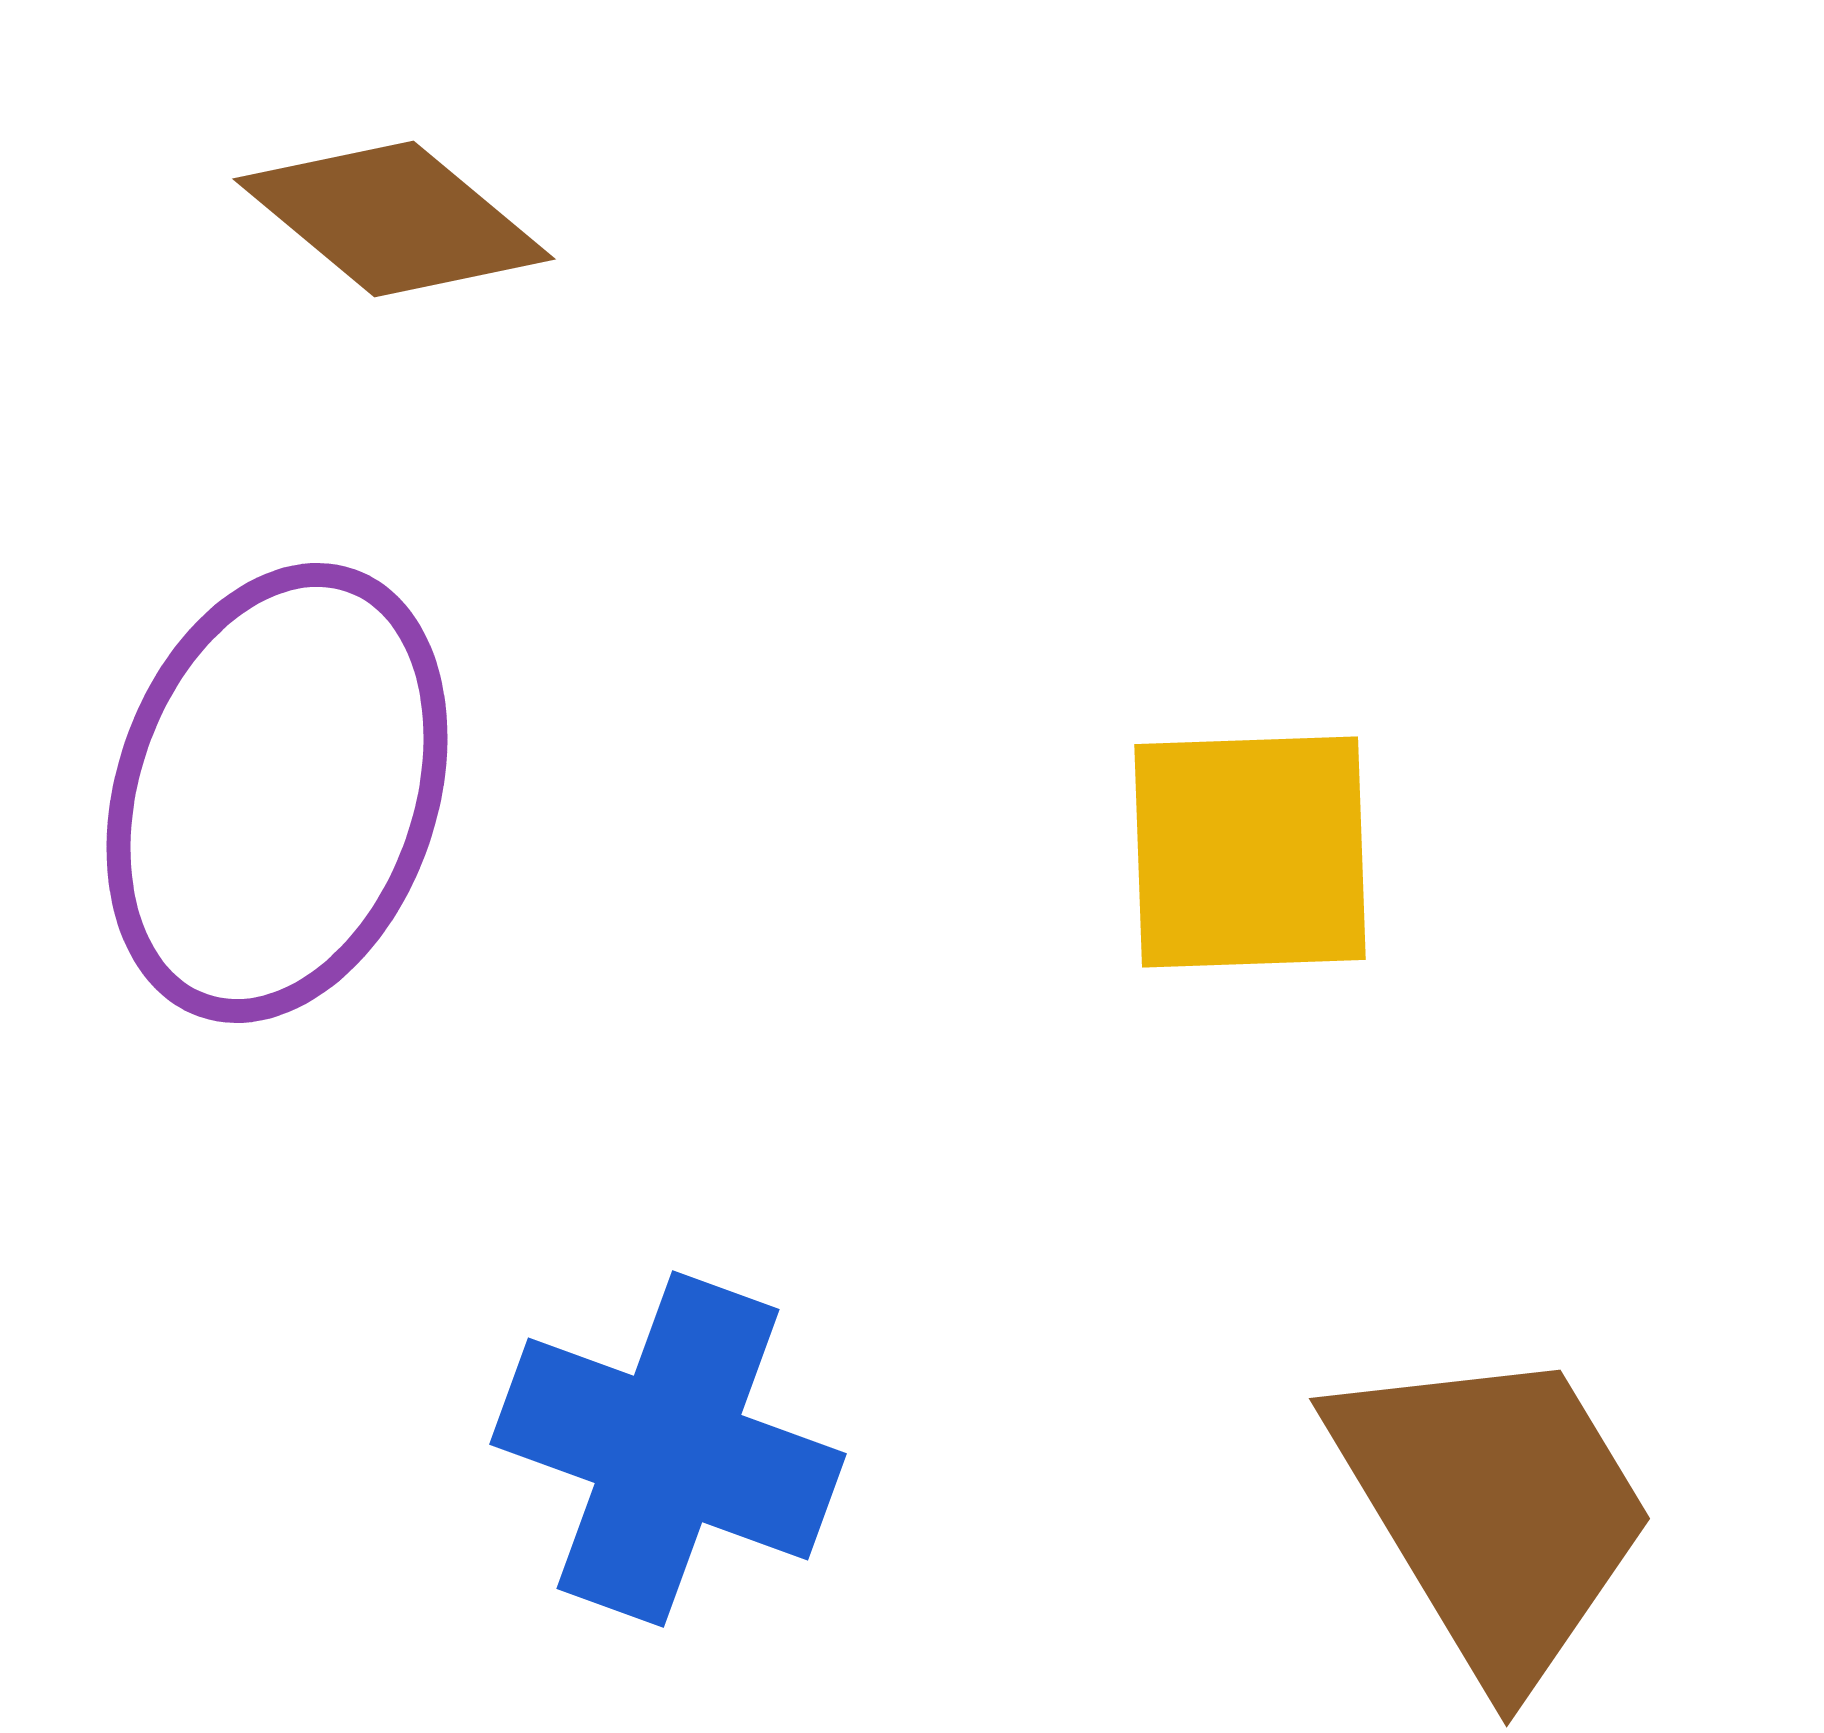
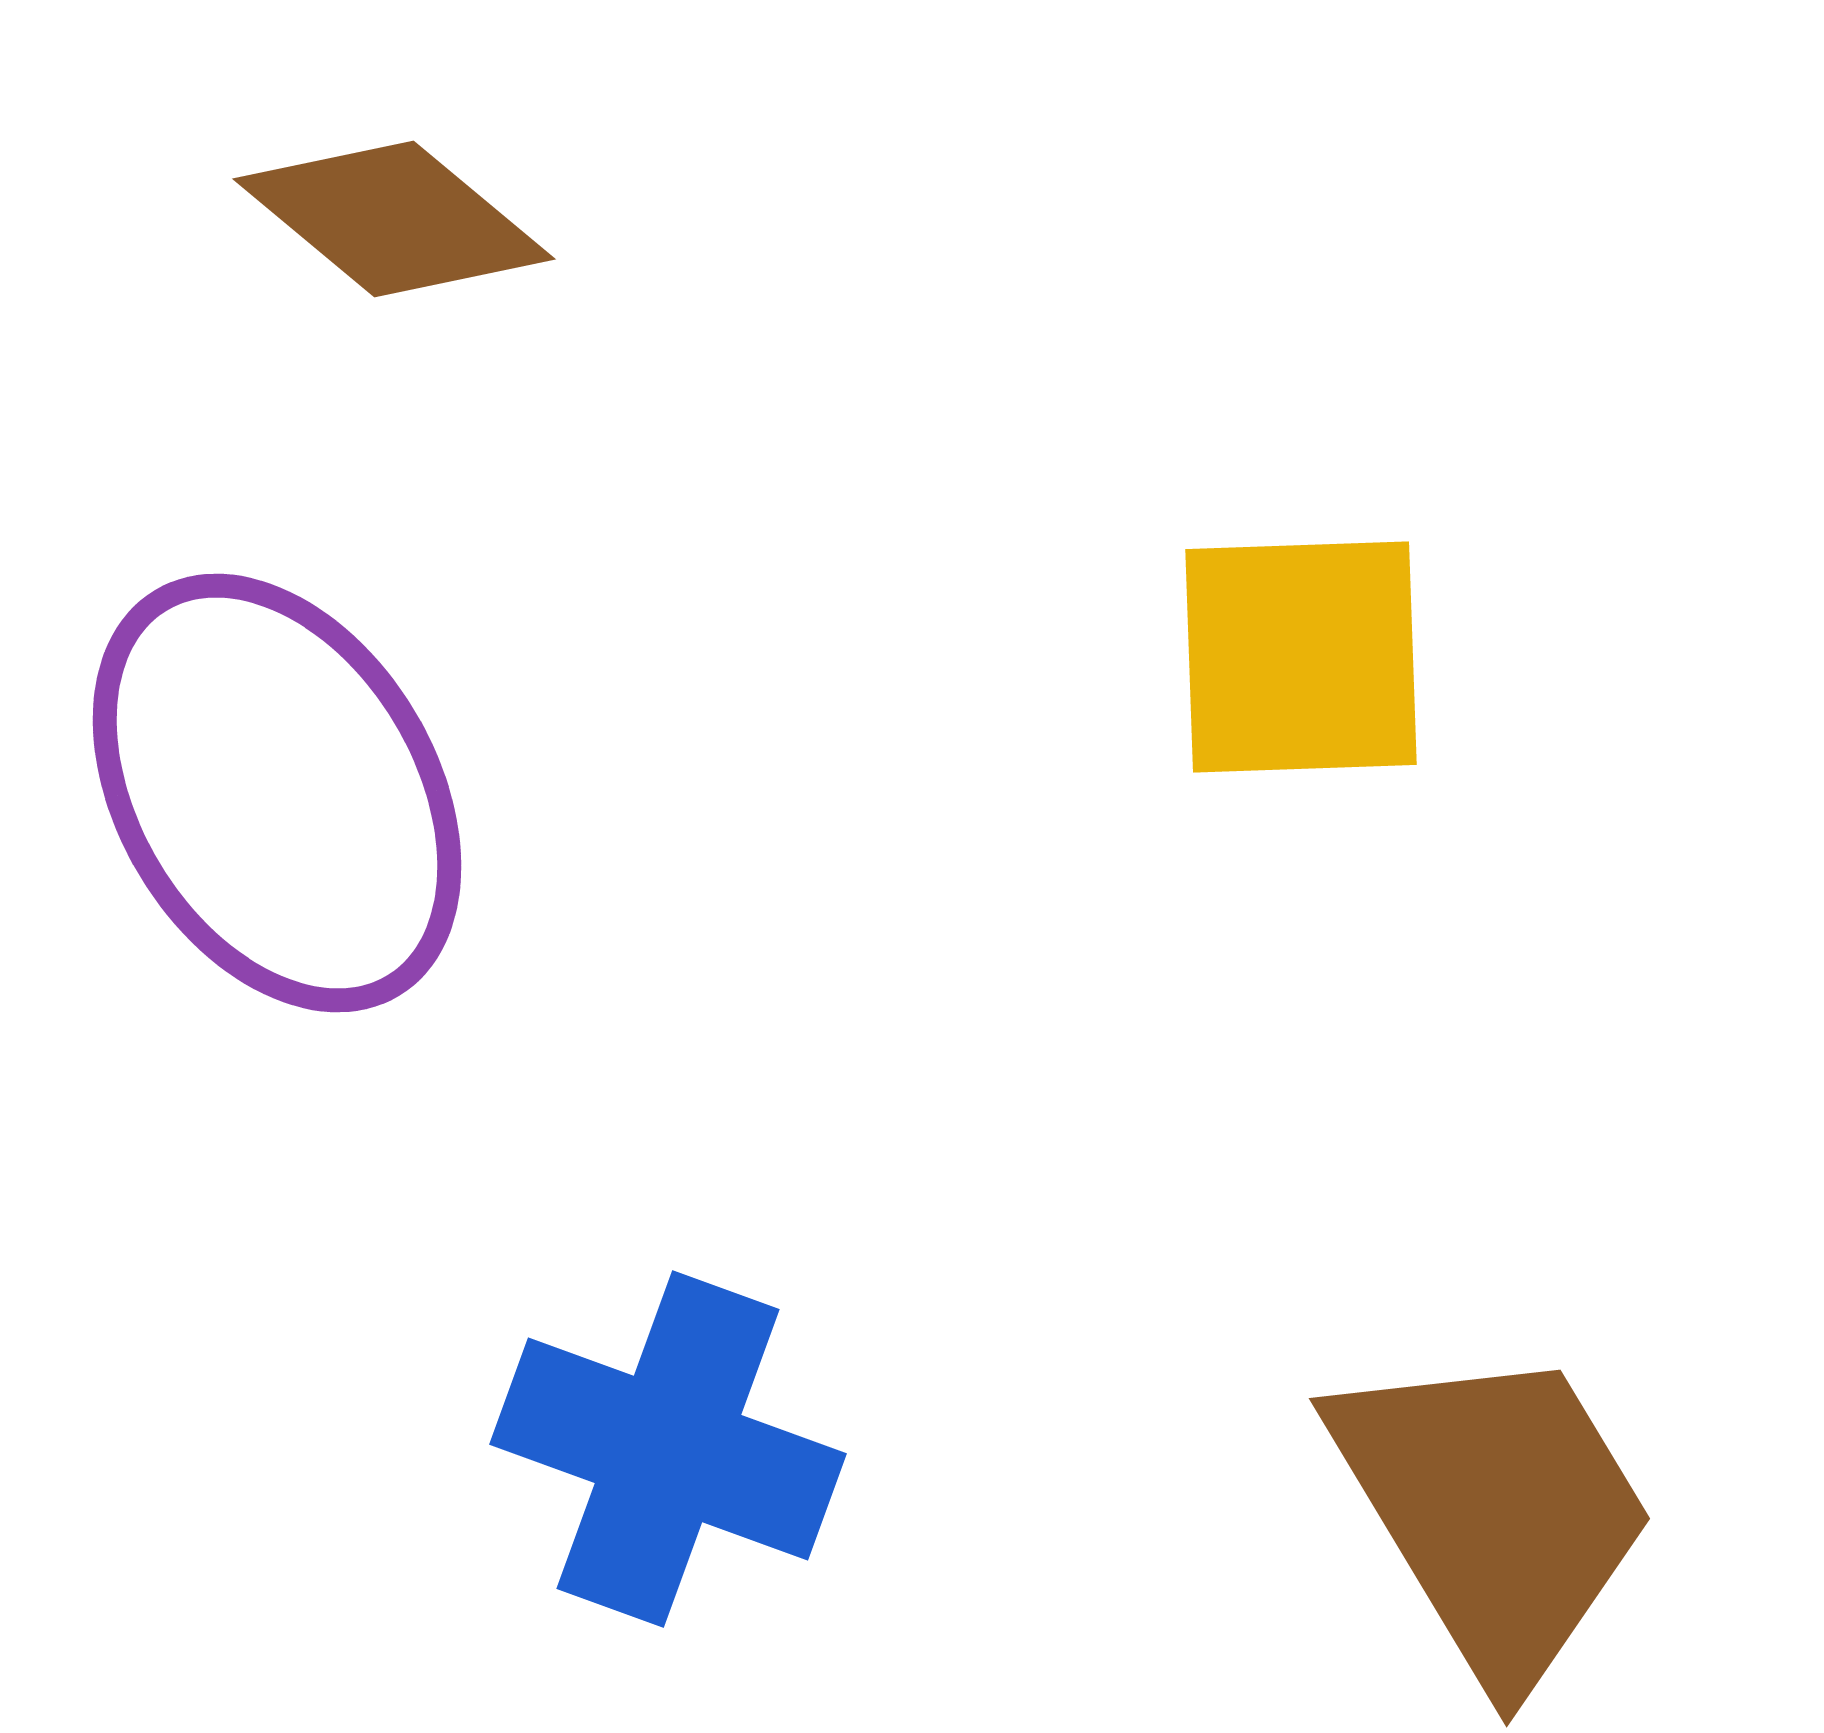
purple ellipse: rotated 50 degrees counterclockwise
yellow square: moved 51 px right, 195 px up
